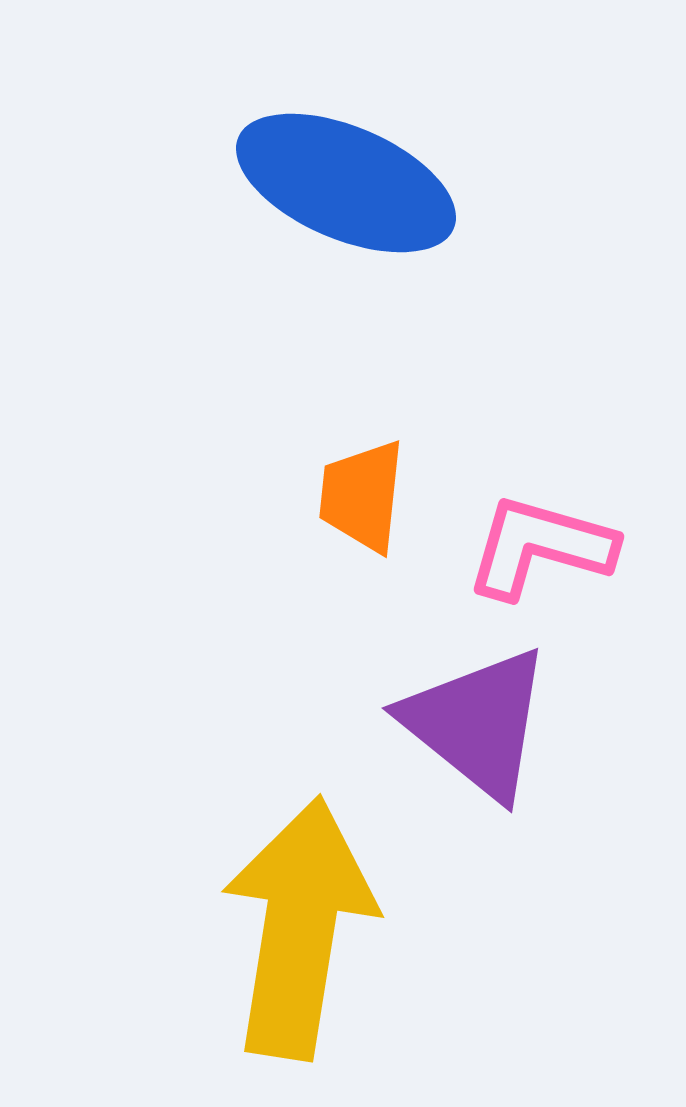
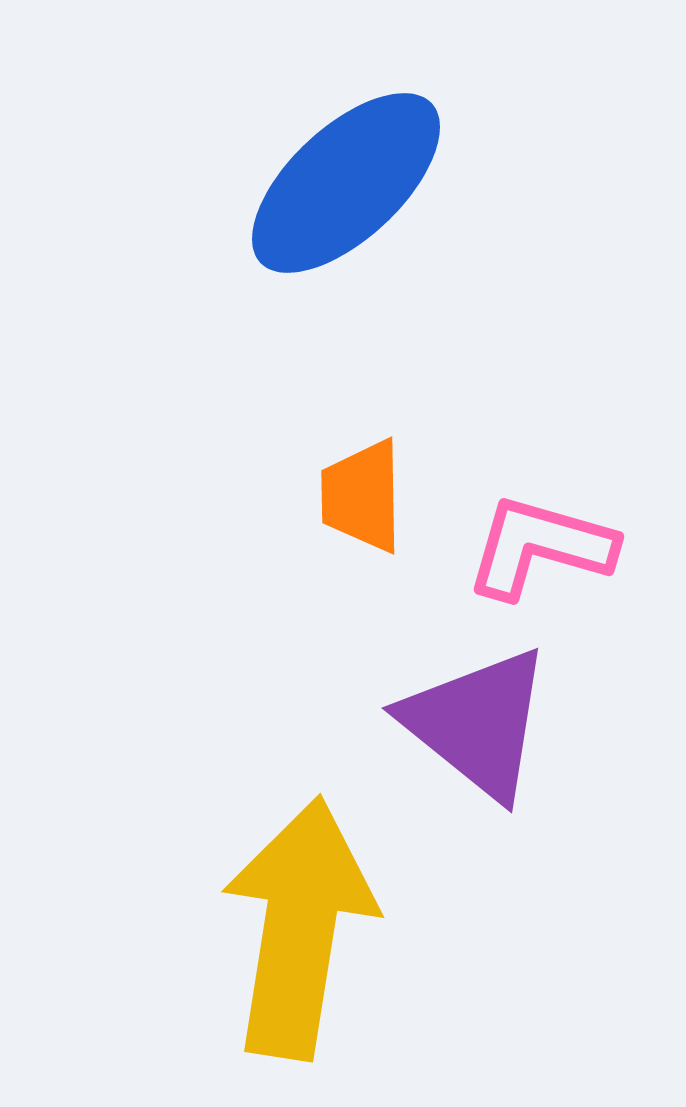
blue ellipse: rotated 66 degrees counterclockwise
orange trapezoid: rotated 7 degrees counterclockwise
